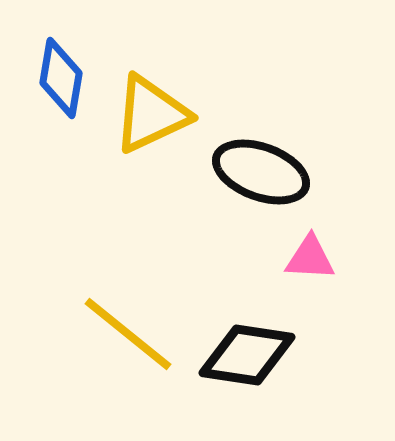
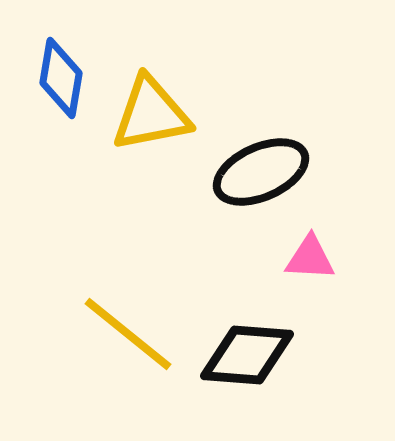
yellow triangle: rotated 14 degrees clockwise
black ellipse: rotated 44 degrees counterclockwise
black diamond: rotated 4 degrees counterclockwise
